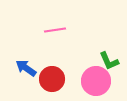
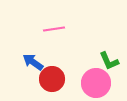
pink line: moved 1 px left, 1 px up
blue arrow: moved 7 px right, 6 px up
pink circle: moved 2 px down
